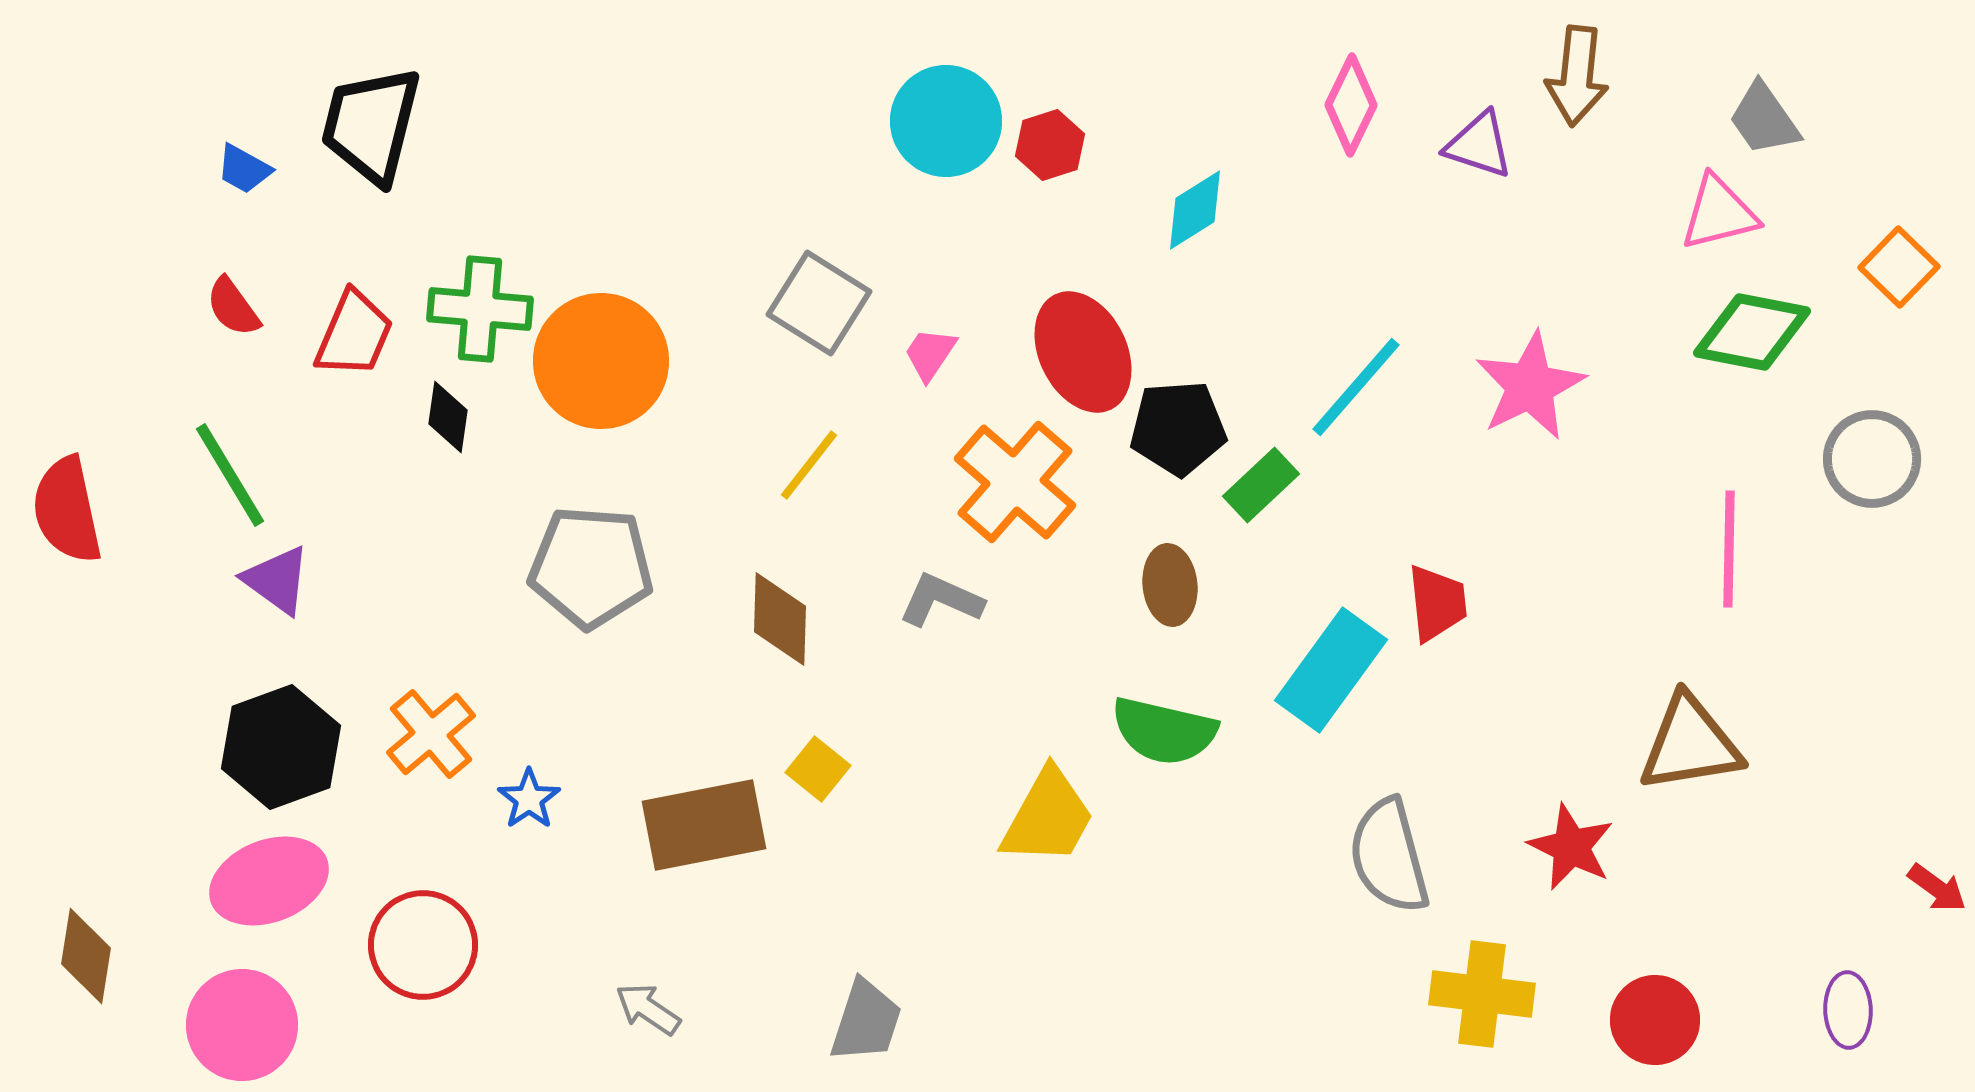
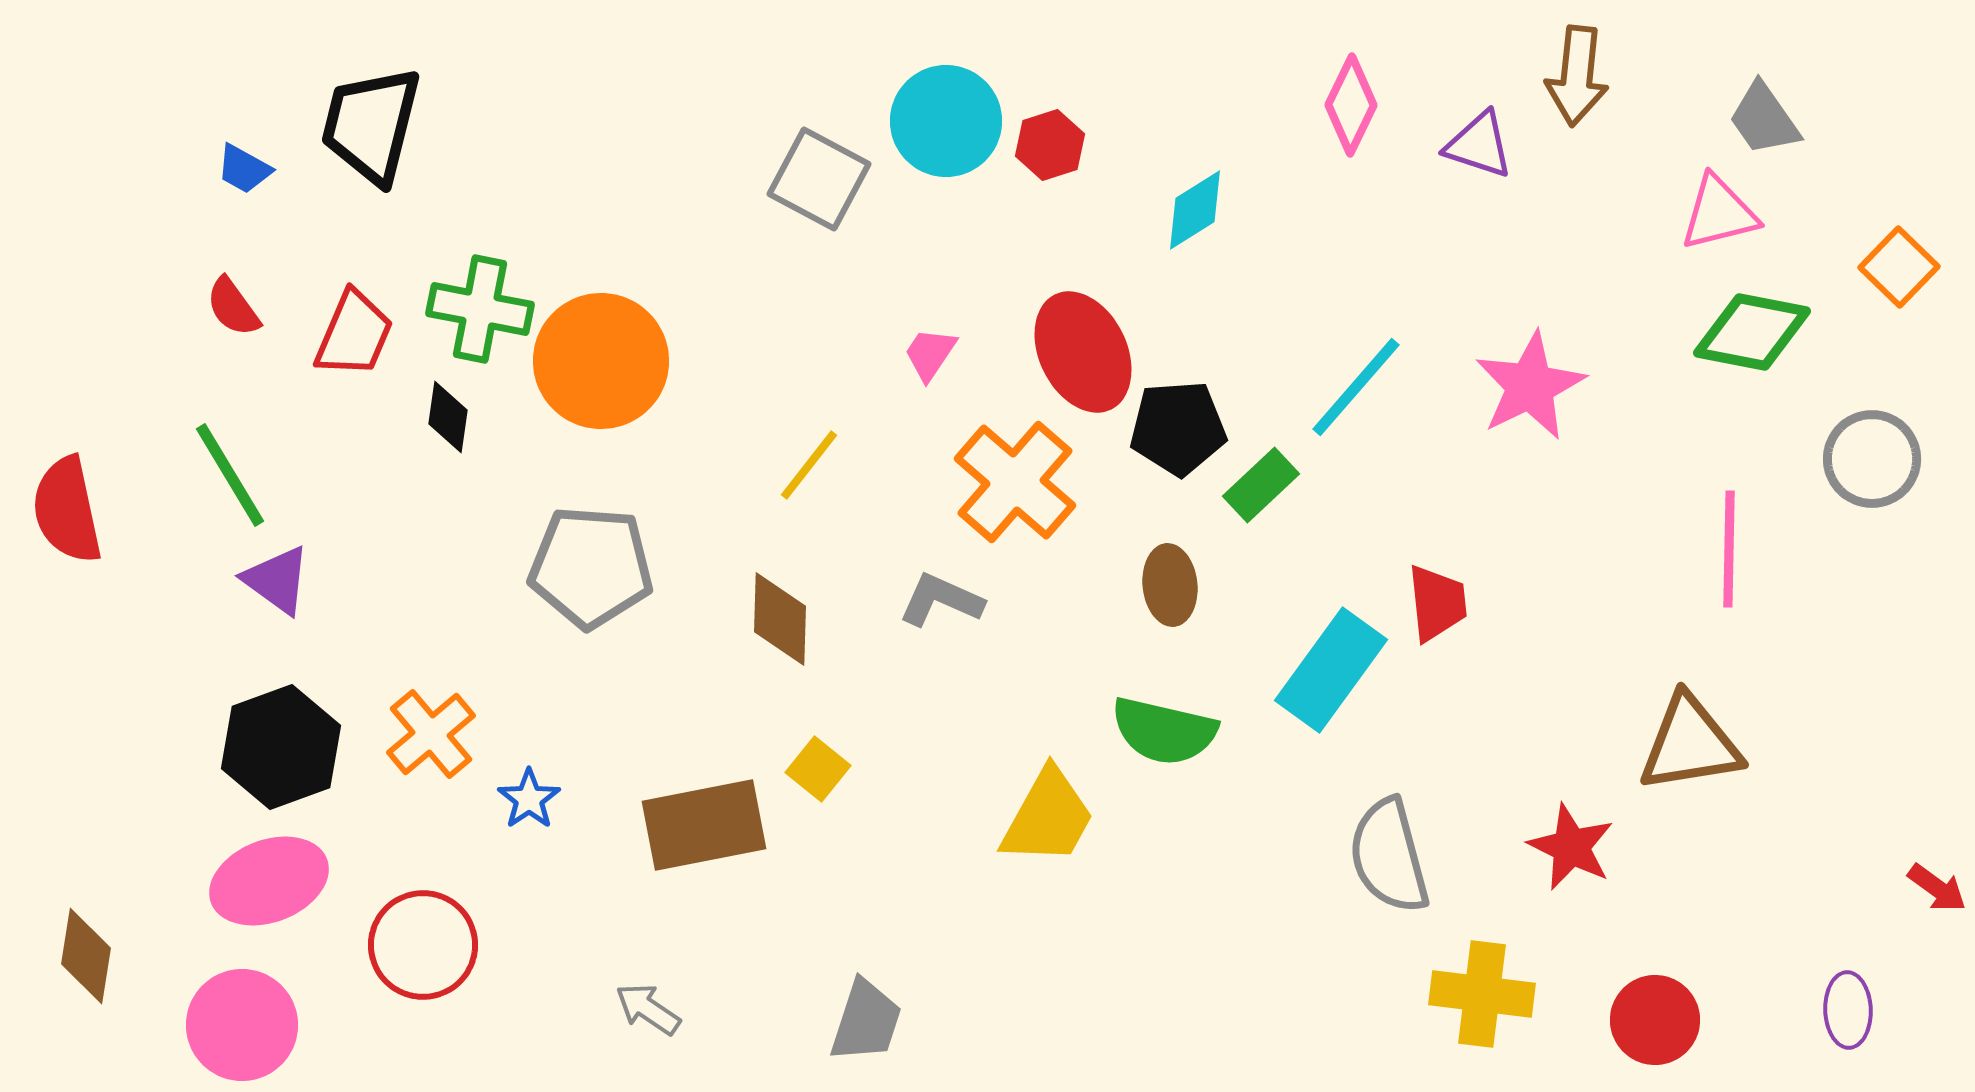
gray square at (819, 303): moved 124 px up; rotated 4 degrees counterclockwise
green cross at (480, 309): rotated 6 degrees clockwise
